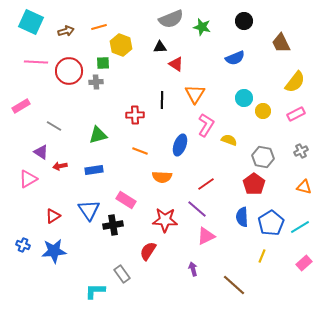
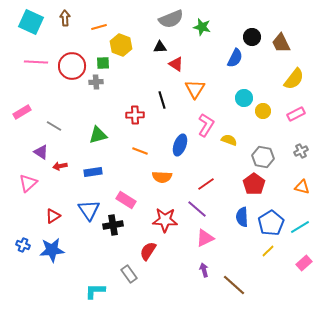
black circle at (244, 21): moved 8 px right, 16 px down
brown arrow at (66, 31): moved 1 px left, 13 px up; rotated 77 degrees counterclockwise
blue semicircle at (235, 58): rotated 42 degrees counterclockwise
red circle at (69, 71): moved 3 px right, 5 px up
yellow semicircle at (295, 82): moved 1 px left, 3 px up
orange triangle at (195, 94): moved 5 px up
black line at (162, 100): rotated 18 degrees counterclockwise
pink rectangle at (21, 106): moved 1 px right, 6 px down
blue rectangle at (94, 170): moved 1 px left, 2 px down
pink triangle at (28, 179): moved 4 px down; rotated 12 degrees counterclockwise
orange triangle at (304, 187): moved 2 px left
pink triangle at (206, 236): moved 1 px left, 2 px down
blue star at (54, 251): moved 2 px left, 1 px up
yellow line at (262, 256): moved 6 px right, 5 px up; rotated 24 degrees clockwise
purple arrow at (193, 269): moved 11 px right, 1 px down
gray rectangle at (122, 274): moved 7 px right
